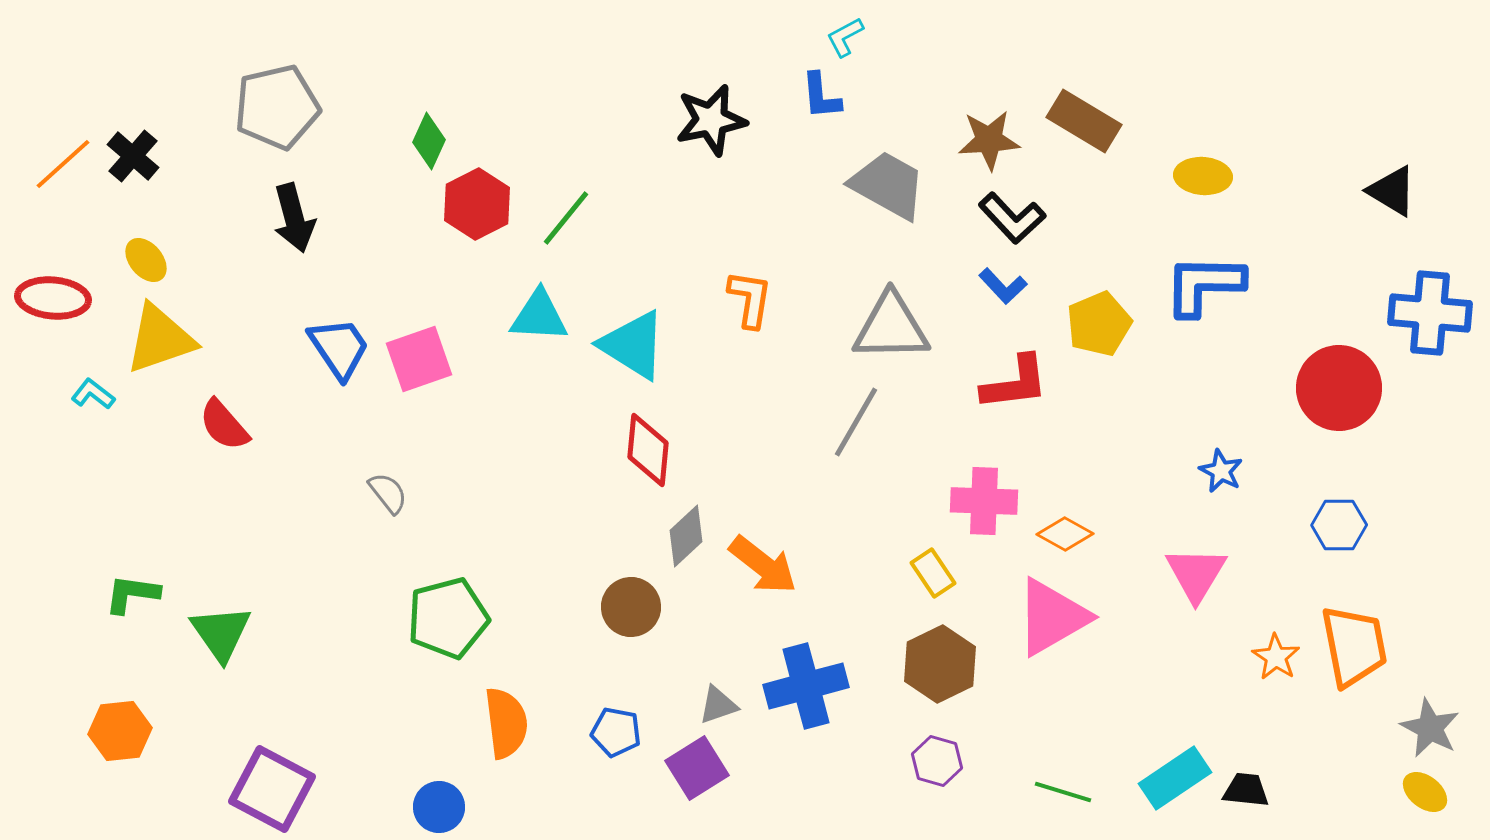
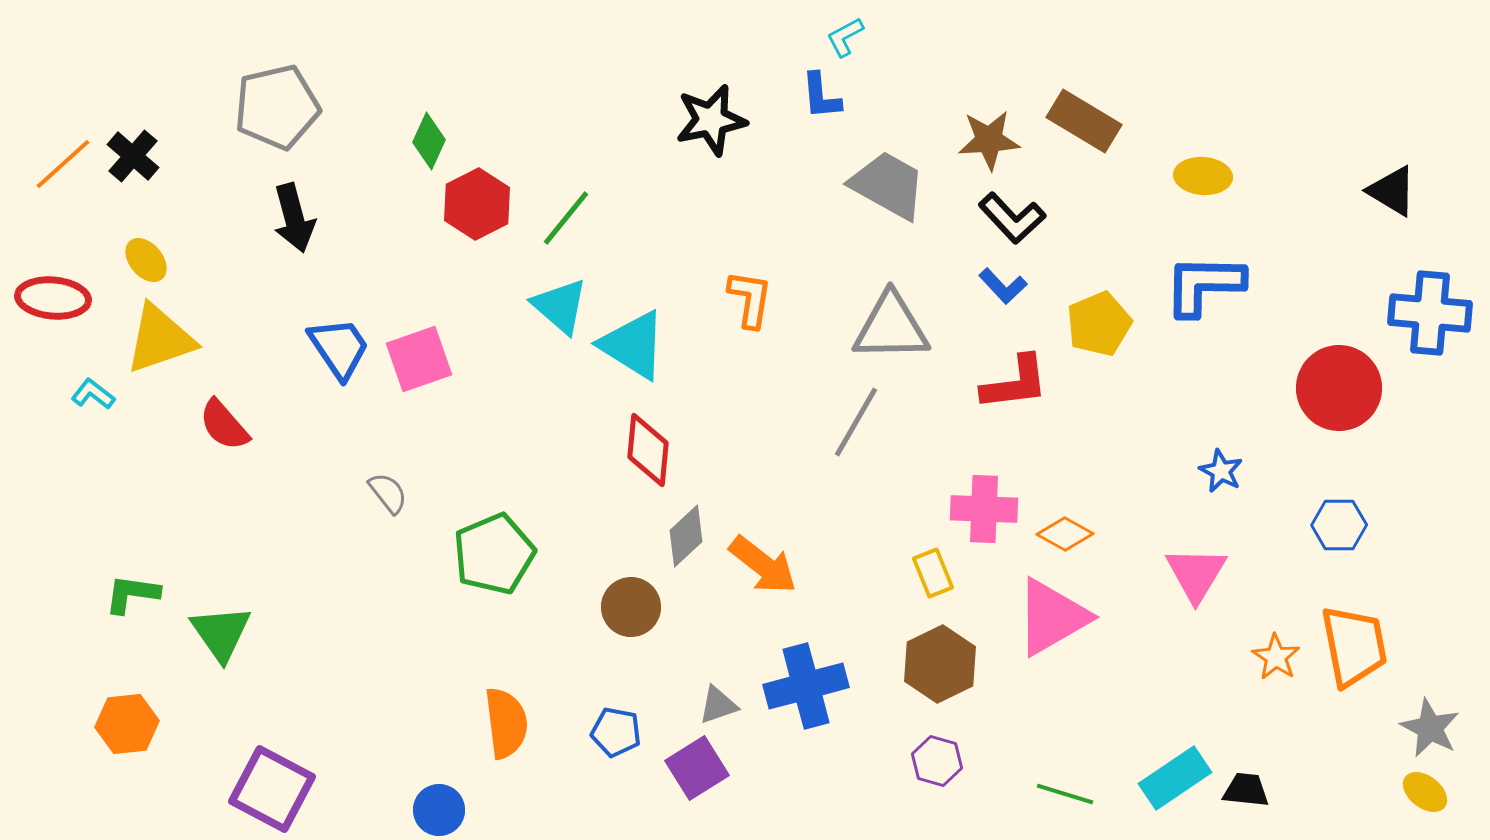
cyan triangle at (539, 316): moved 21 px right, 10 px up; rotated 38 degrees clockwise
pink cross at (984, 501): moved 8 px down
yellow rectangle at (933, 573): rotated 12 degrees clockwise
green pentagon at (448, 618): moved 46 px right, 64 px up; rotated 8 degrees counterclockwise
orange hexagon at (120, 731): moved 7 px right, 7 px up
green line at (1063, 792): moved 2 px right, 2 px down
blue circle at (439, 807): moved 3 px down
